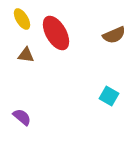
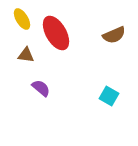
purple semicircle: moved 19 px right, 29 px up
